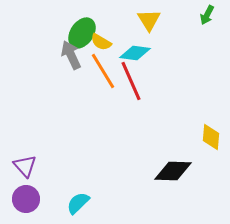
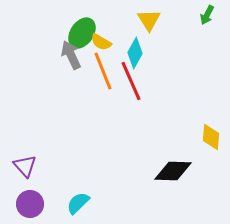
cyan diamond: rotated 68 degrees counterclockwise
orange line: rotated 9 degrees clockwise
purple circle: moved 4 px right, 5 px down
